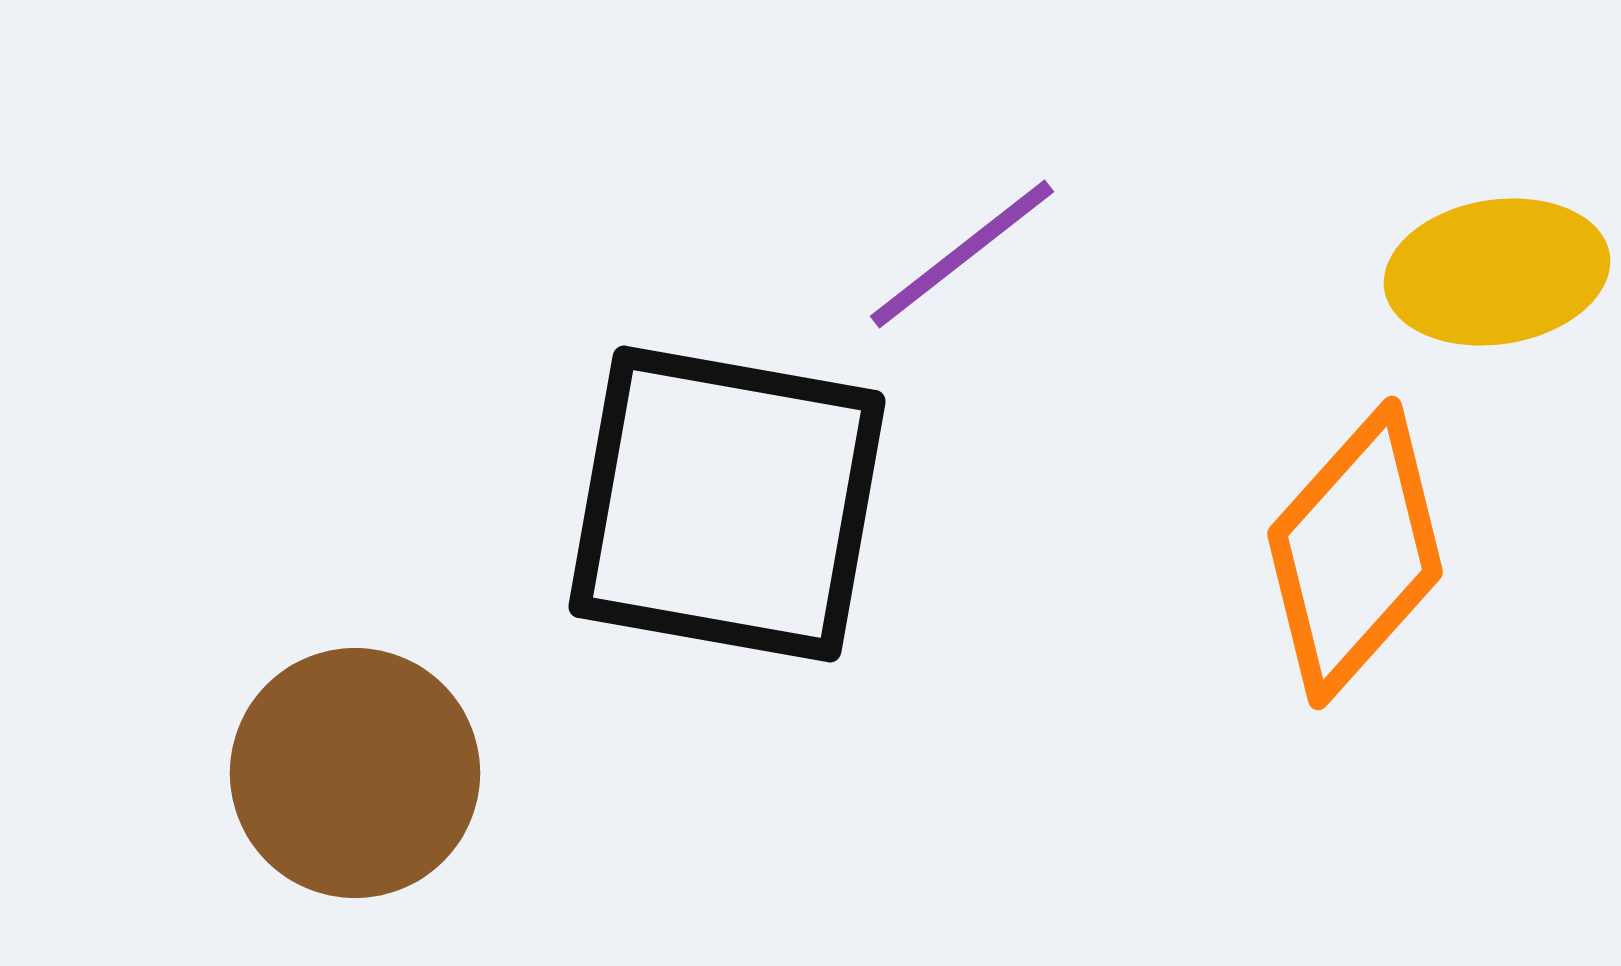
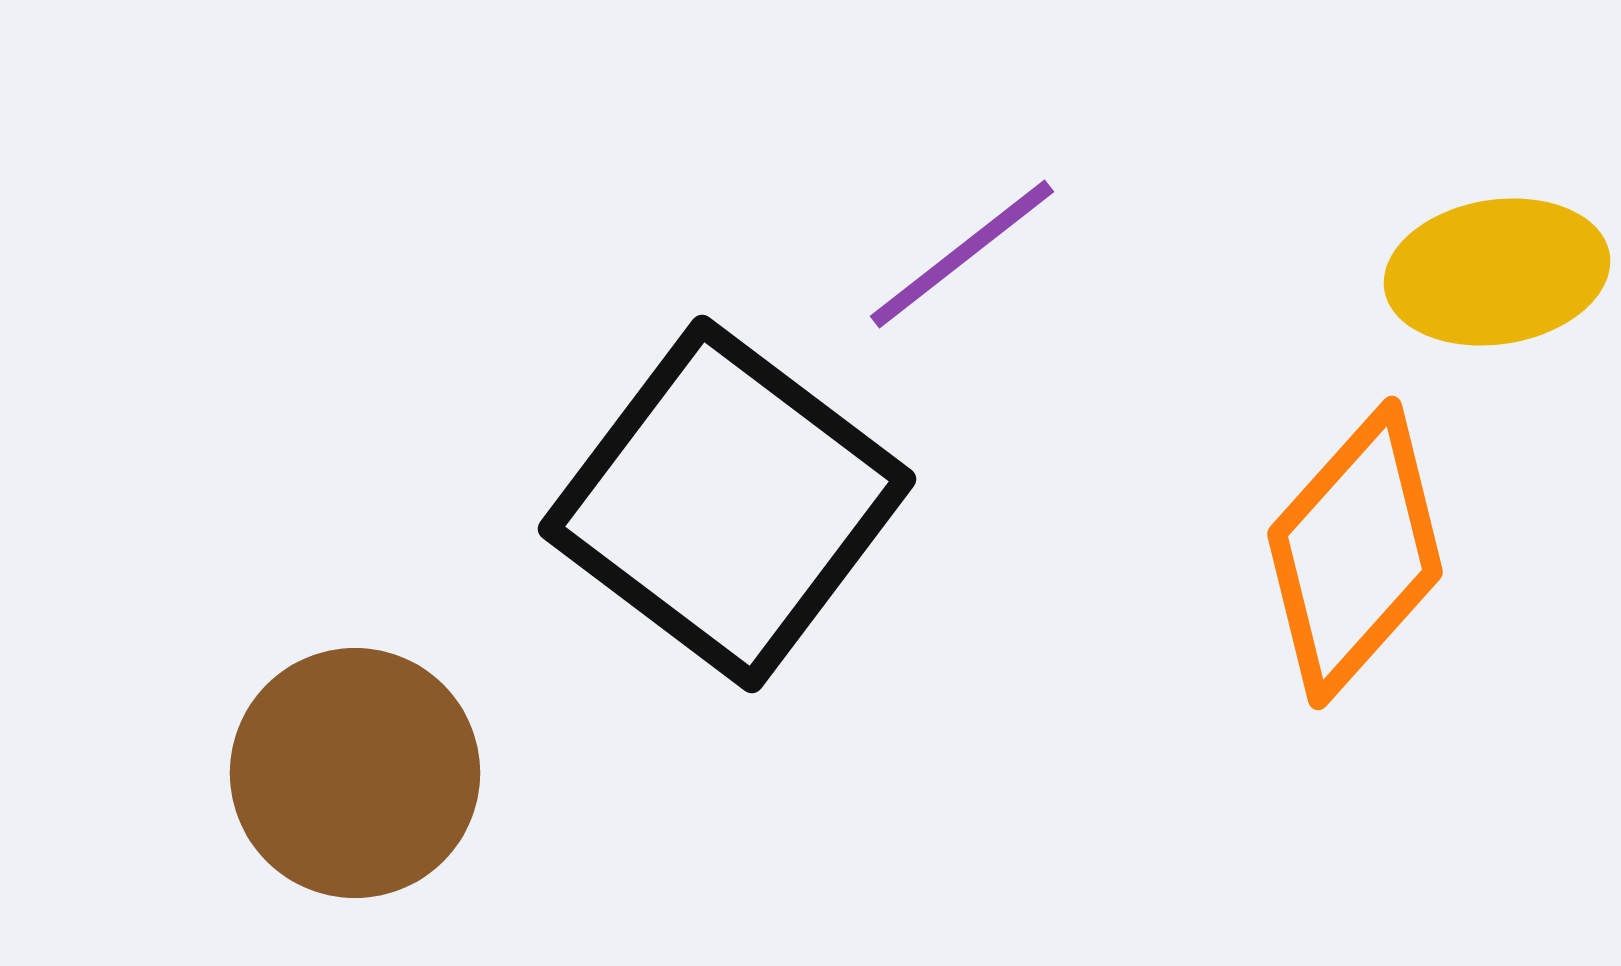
black square: rotated 27 degrees clockwise
